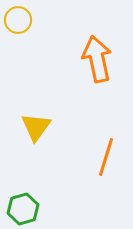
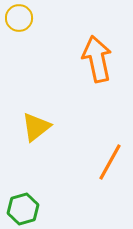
yellow circle: moved 1 px right, 2 px up
yellow triangle: rotated 16 degrees clockwise
orange line: moved 4 px right, 5 px down; rotated 12 degrees clockwise
